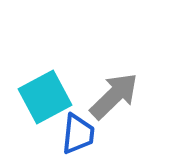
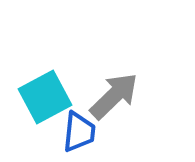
blue trapezoid: moved 1 px right, 2 px up
